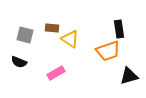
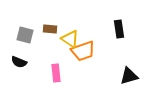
brown rectangle: moved 2 px left, 1 px down
orange trapezoid: moved 25 px left
pink rectangle: rotated 66 degrees counterclockwise
